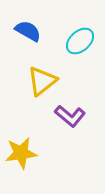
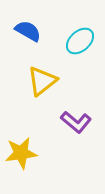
purple L-shape: moved 6 px right, 6 px down
